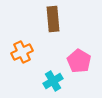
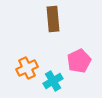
orange cross: moved 5 px right, 16 px down
pink pentagon: rotated 15 degrees clockwise
